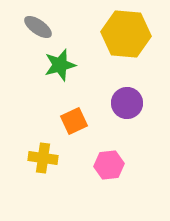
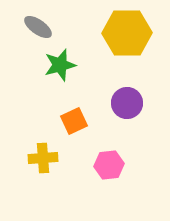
yellow hexagon: moved 1 px right, 1 px up; rotated 6 degrees counterclockwise
yellow cross: rotated 12 degrees counterclockwise
